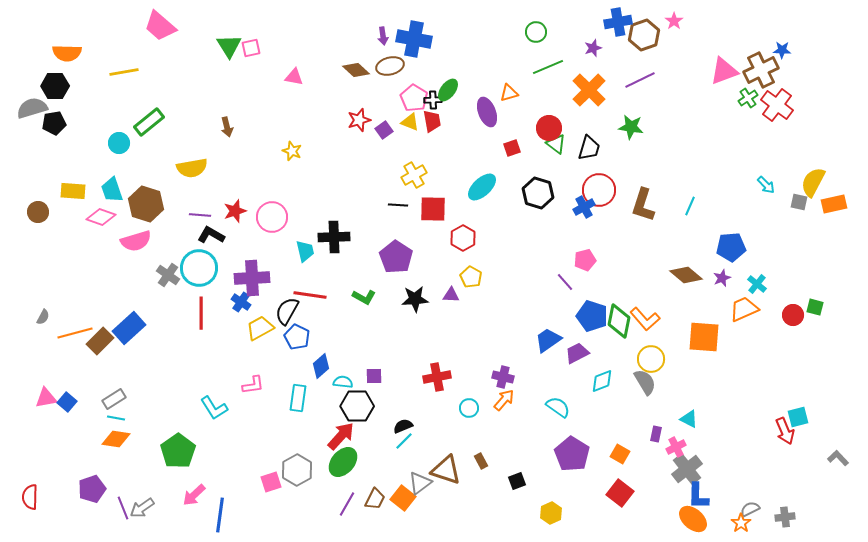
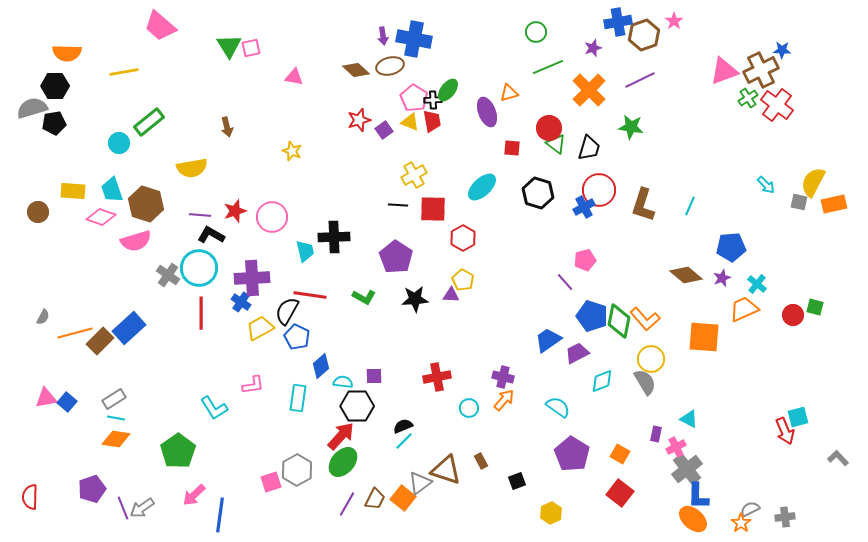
red square at (512, 148): rotated 24 degrees clockwise
yellow pentagon at (471, 277): moved 8 px left, 3 px down
